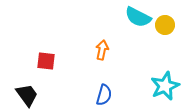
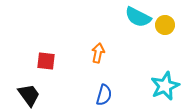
orange arrow: moved 4 px left, 3 px down
black trapezoid: moved 2 px right
